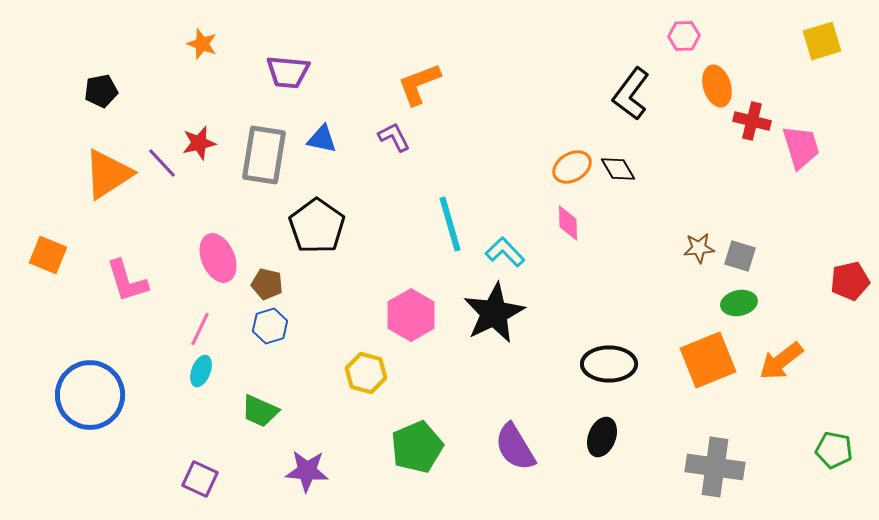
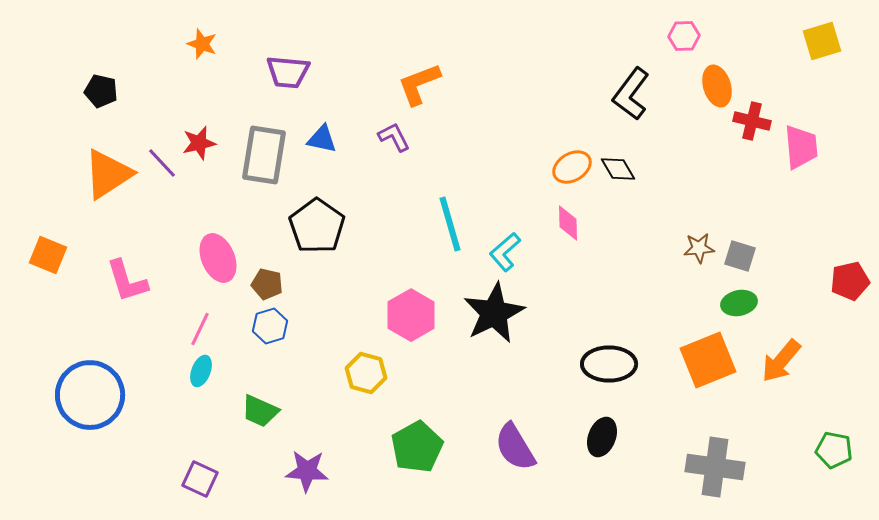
black pentagon at (101, 91): rotated 24 degrees clockwise
pink trapezoid at (801, 147): rotated 12 degrees clockwise
cyan L-shape at (505, 252): rotated 87 degrees counterclockwise
orange arrow at (781, 361): rotated 12 degrees counterclockwise
green pentagon at (417, 447): rotated 6 degrees counterclockwise
